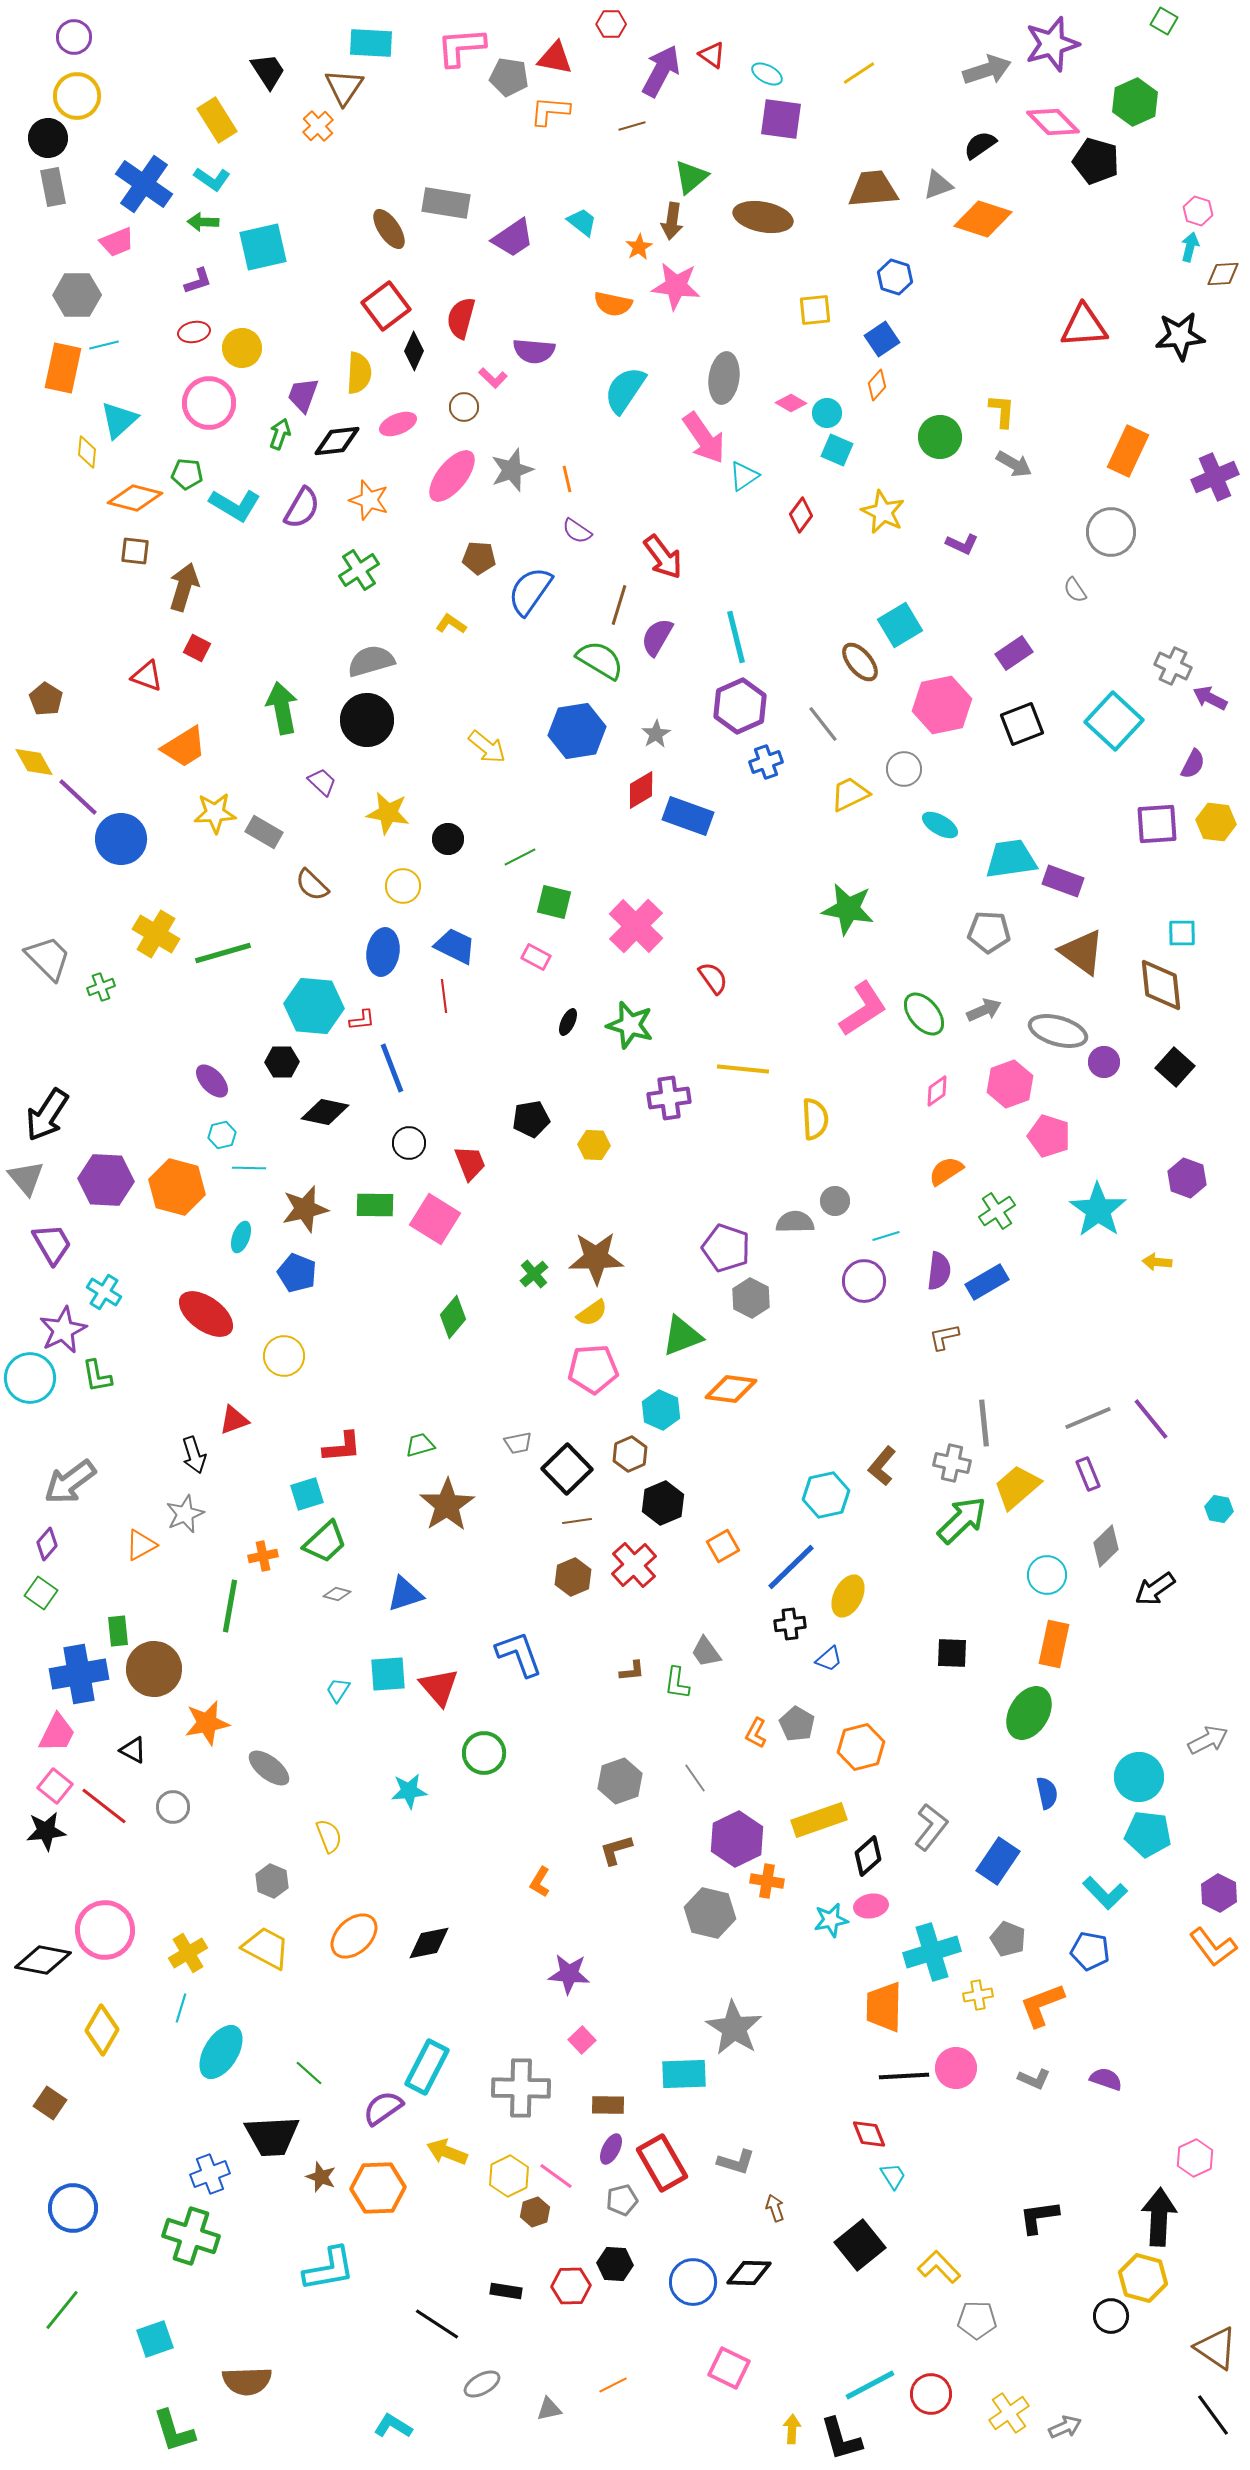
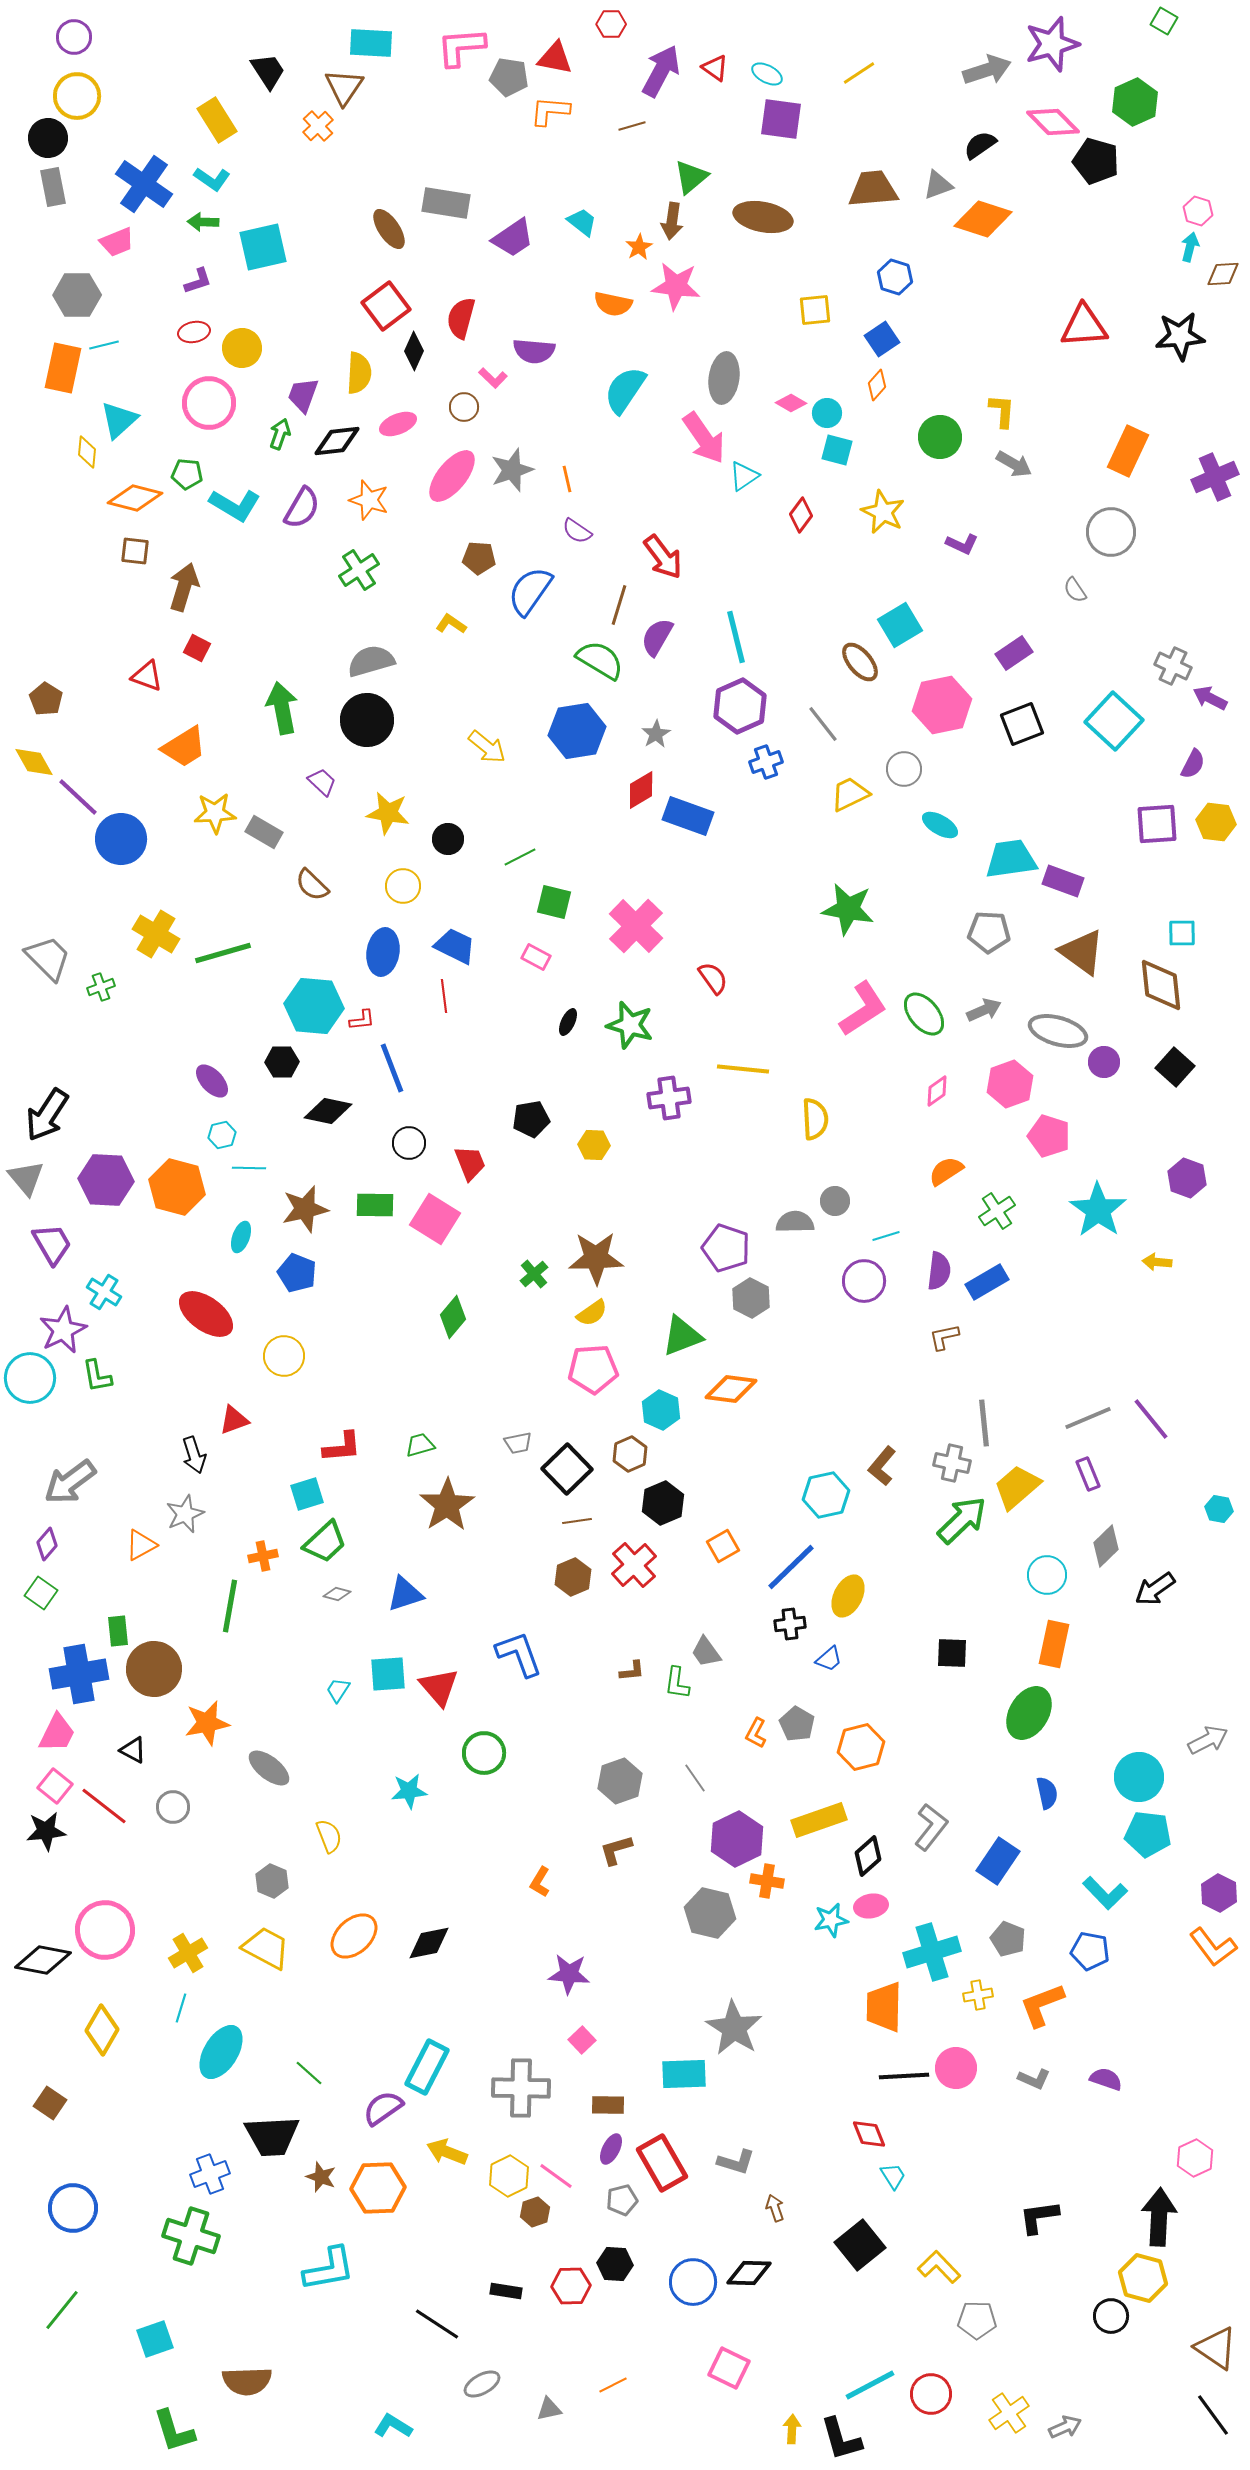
red triangle at (712, 55): moved 3 px right, 13 px down
cyan square at (837, 450): rotated 8 degrees counterclockwise
black diamond at (325, 1112): moved 3 px right, 1 px up
